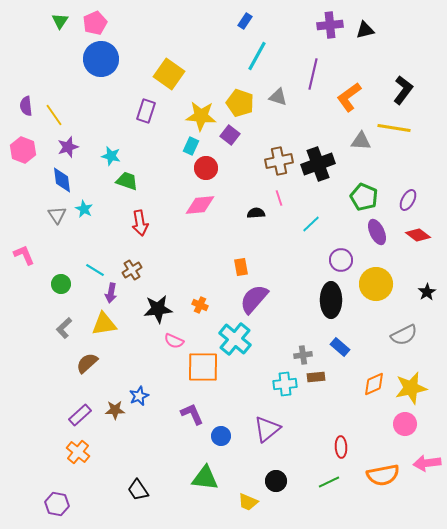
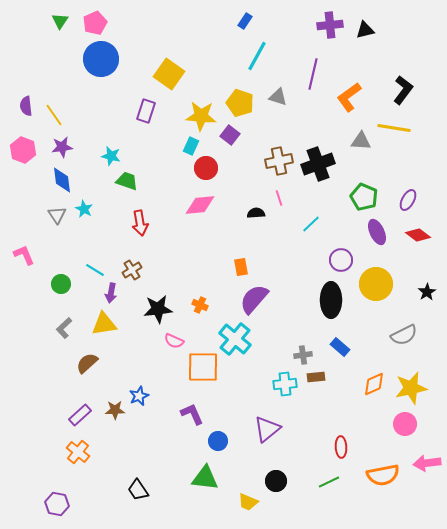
purple star at (68, 147): moved 6 px left; rotated 10 degrees clockwise
blue circle at (221, 436): moved 3 px left, 5 px down
